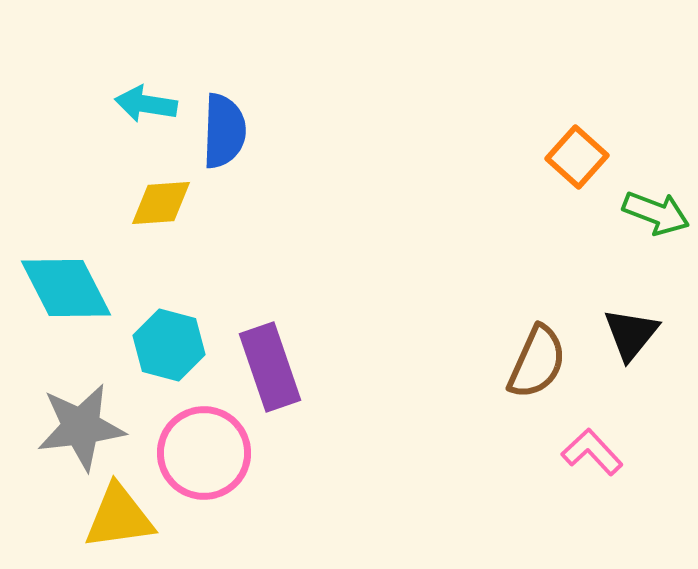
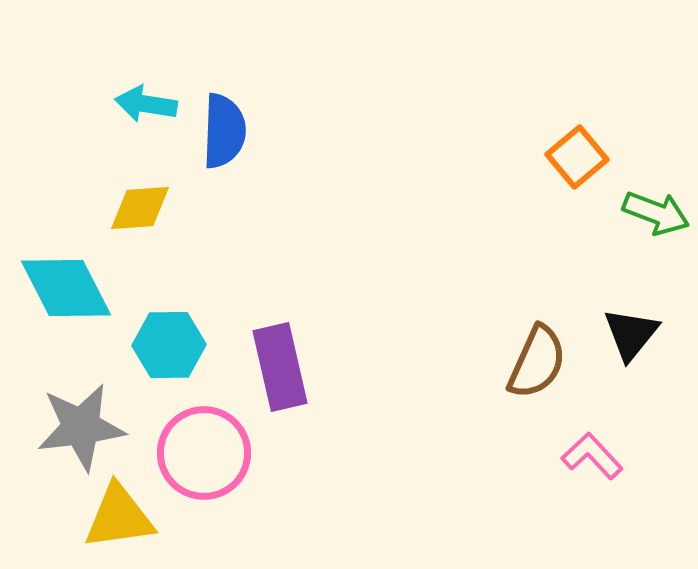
orange square: rotated 8 degrees clockwise
yellow diamond: moved 21 px left, 5 px down
cyan hexagon: rotated 16 degrees counterclockwise
purple rectangle: moved 10 px right; rotated 6 degrees clockwise
pink L-shape: moved 4 px down
